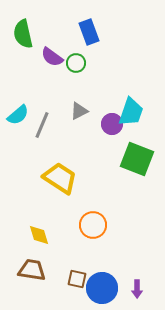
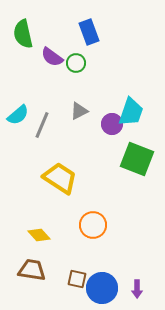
yellow diamond: rotated 25 degrees counterclockwise
